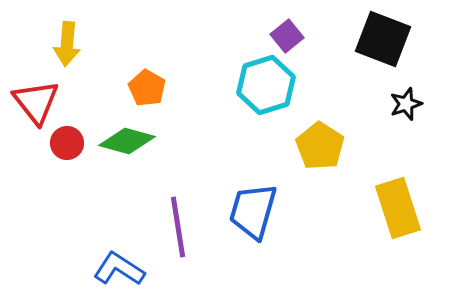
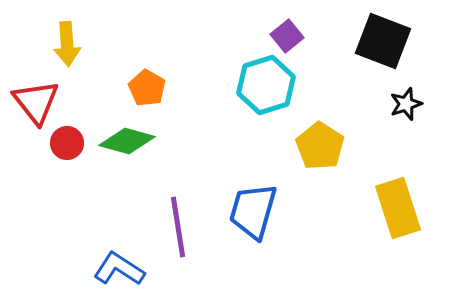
black square: moved 2 px down
yellow arrow: rotated 9 degrees counterclockwise
